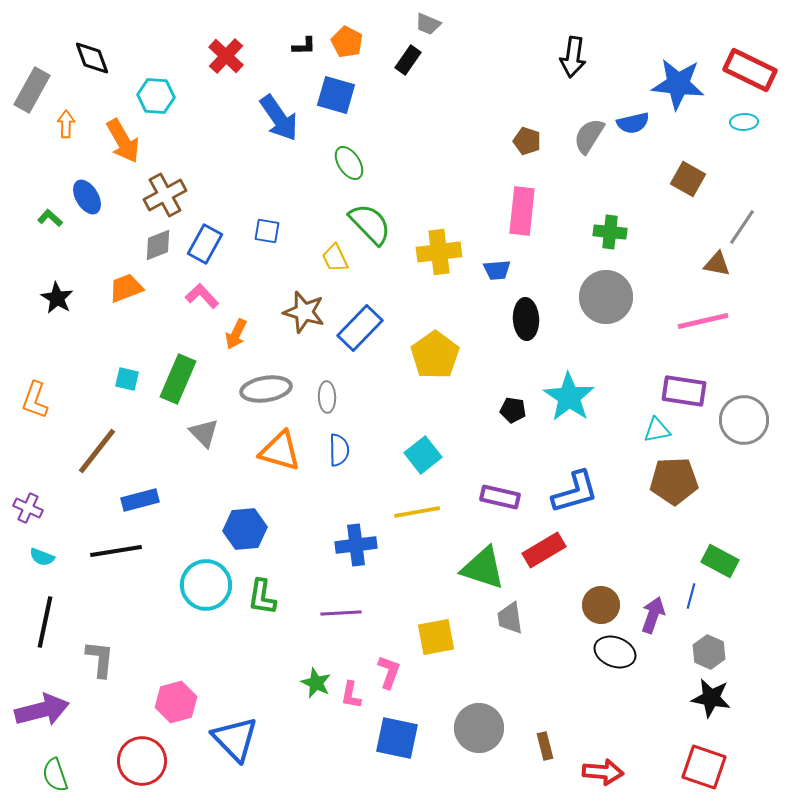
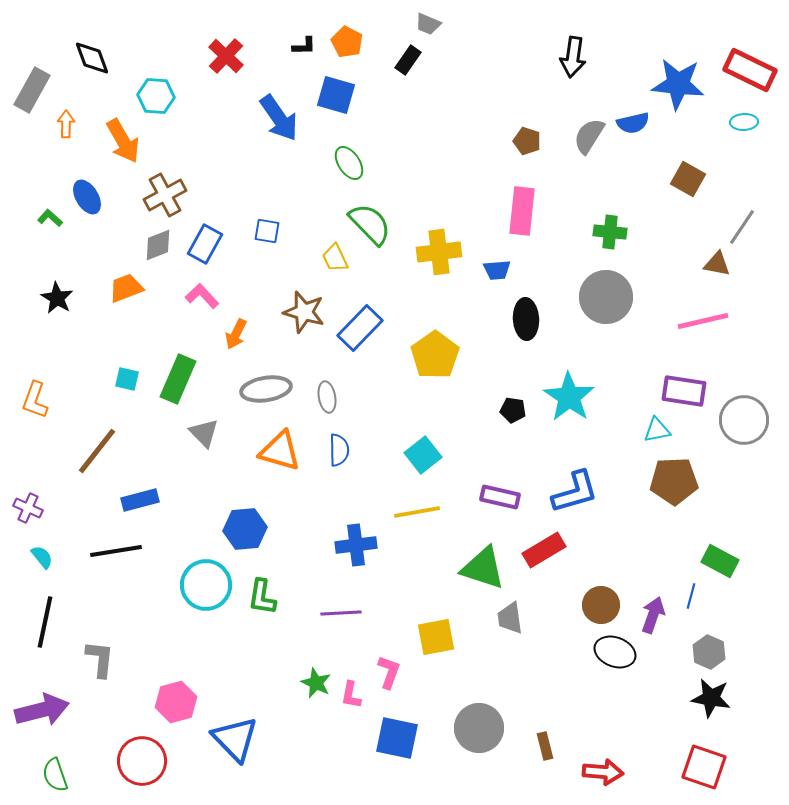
gray ellipse at (327, 397): rotated 8 degrees counterclockwise
cyan semicircle at (42, 557): rotated 150 degrees counterclockwise
